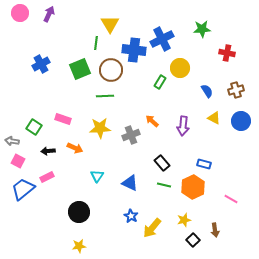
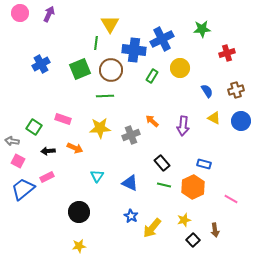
red cross at (227, 53): rotated 28 degrees counterclockwise
green rectangle at (160, 82): moved 8 px left, 6 px up
